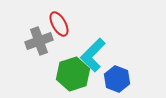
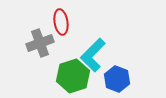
red ellipse: moved 2 px right, 2 px up; rotated 20 degrees clockwise
gray cross: moved 1 px right, 2 px down
green hexagon: moved 2 px down
